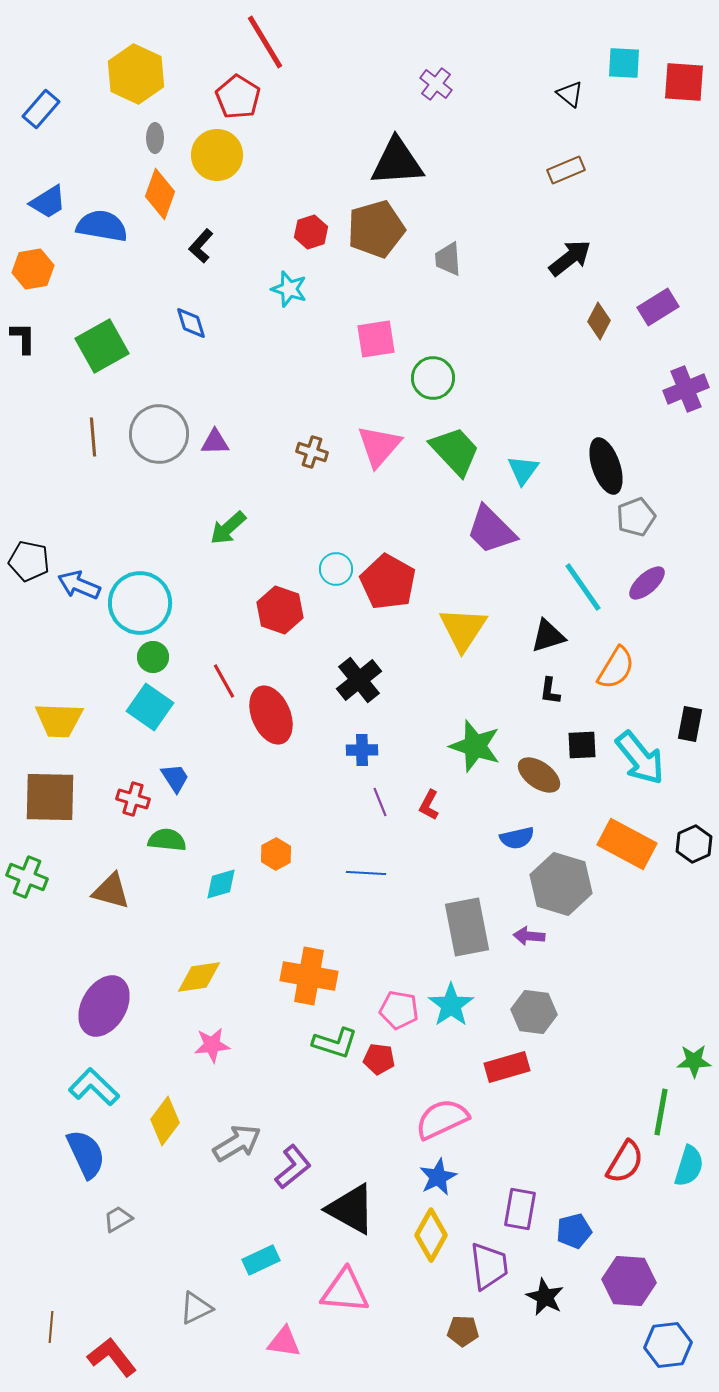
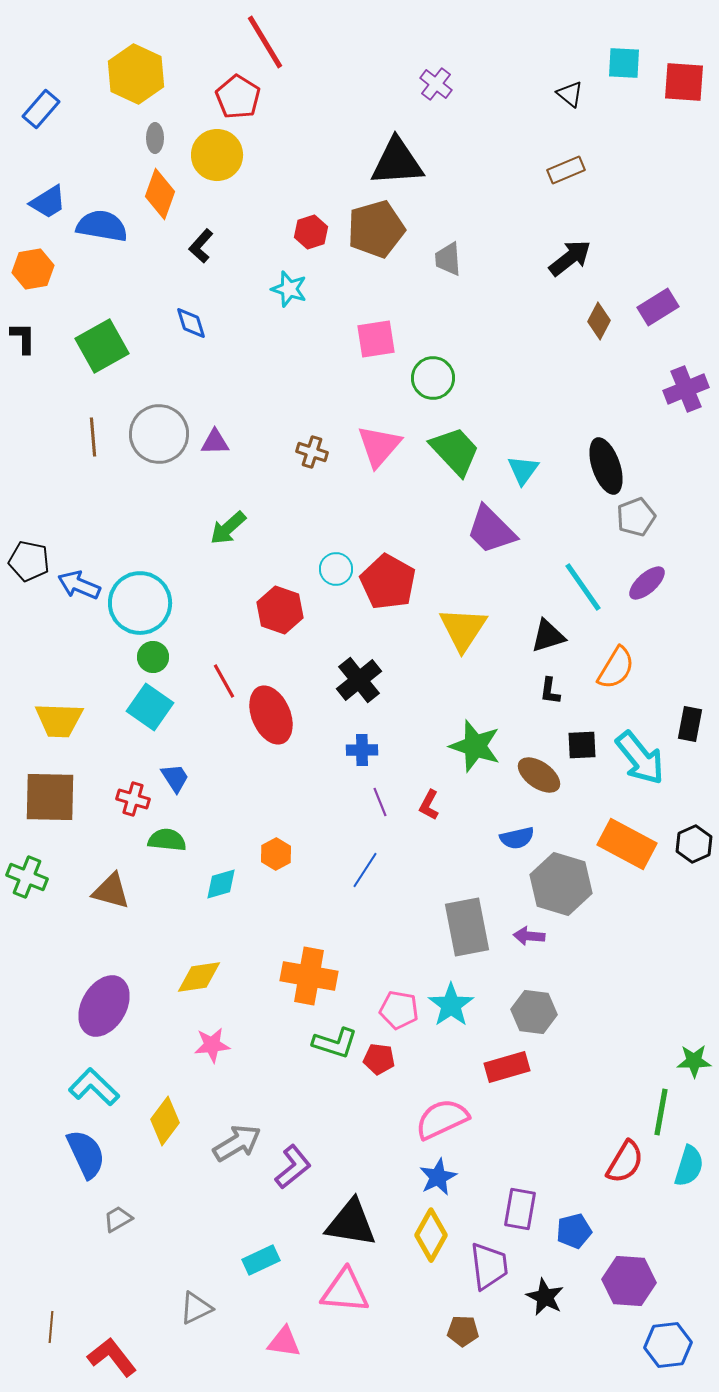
blue line at (366, 873): moved 1 px left, 3 px up; rotated 60 degrees counterclockwise
black triangle at (351, 1209): moved 14 px down; rotated 20 degrees counterclockwise
